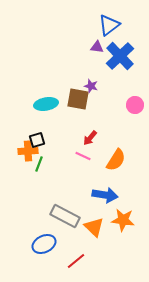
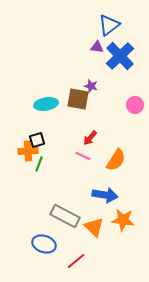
blue ellipse: rotated 45 degrees clockwise
